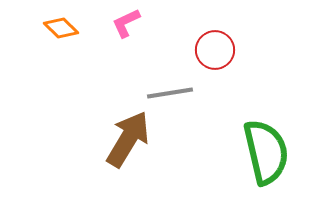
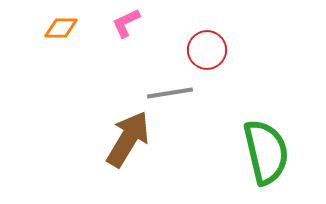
orange diamond: rotated 44 degrees counterclockwise
red circle: moved 8 px left
